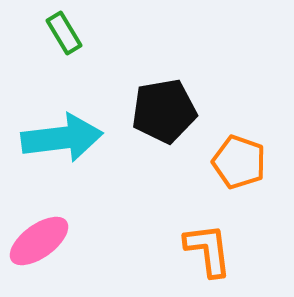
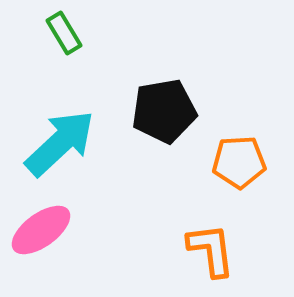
cyan arrow: moved 2 px left, 5 px down; rotated 36 degrees counterclockwise
orange pentagon: rotated 22 degrees counterclockwise
pink ellipse: moved 2 px right, 11 px up
orange L-shape: moved 3 px right
